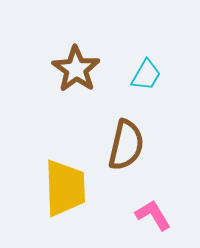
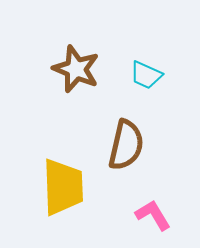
brown star: rotated 12 degrees counterclockwise
cyan trapezoid: rotated 84 degrees clockwise
yellow trapezoid: moved 2 px left, 1 px up
